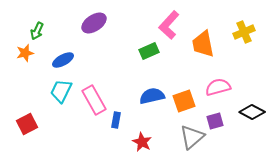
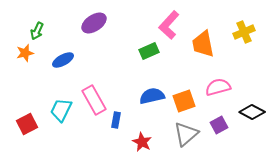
cyan trapezoid: moved 19 px down
purple square: moved 4 px right, 4 px down; rotated 12 degrees counterclockwise
gray triangle: moved 6 px left, 3 px up
